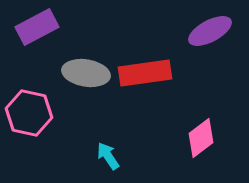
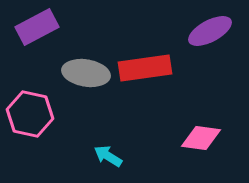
red rectangle: moved 5 px up
pink hexagon: moved 1 px right, 1 px down
pink diamond: rotated 45 degrees clockwise
cyan arrow: rotated 24 degrees counterclockwise
